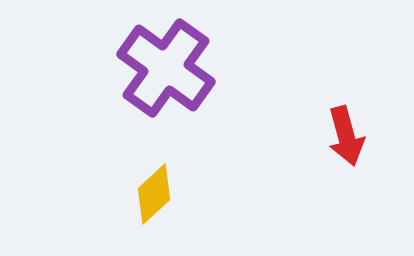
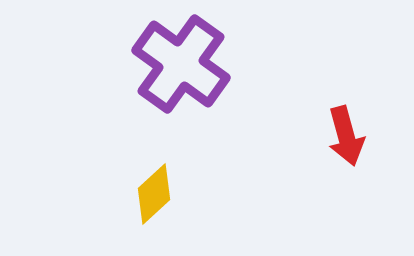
purple cross: moved 15 px right, 4 px up
